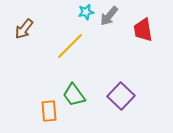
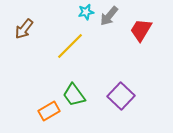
red trapezoid: moved 2 px left; rotated 40 degrees clockwise
orange rectangle: rotated 65 degrees clockwise
